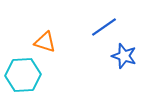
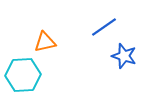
orange triangle: rotated 30 degrees counterclockwise
